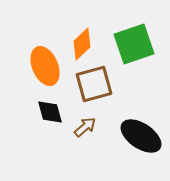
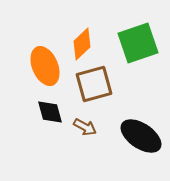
green square: moved 4 px right, 1 px up
brown arrow: rotated 70 degrees clockwise
